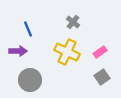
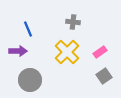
gray cross: rotated 32 degrees counterclockwise
yellow cross: rotated 20 degrees clockwise
gray square: moved 2 px right, 1 px up
